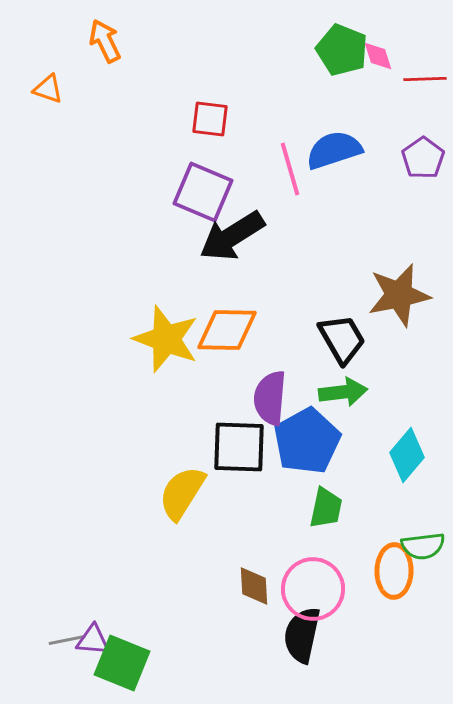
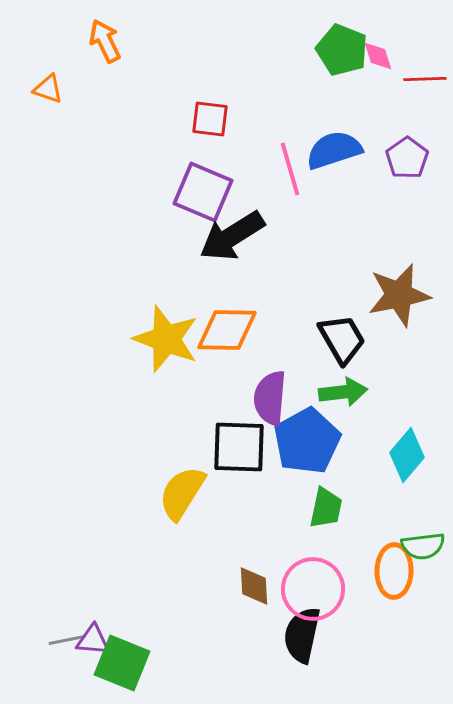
purple pentagon: moved 16 px left
